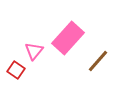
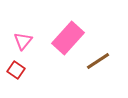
pink triangle: moved 11 px left, 10 px up
brown line: rotated 15 degrees clockwise
